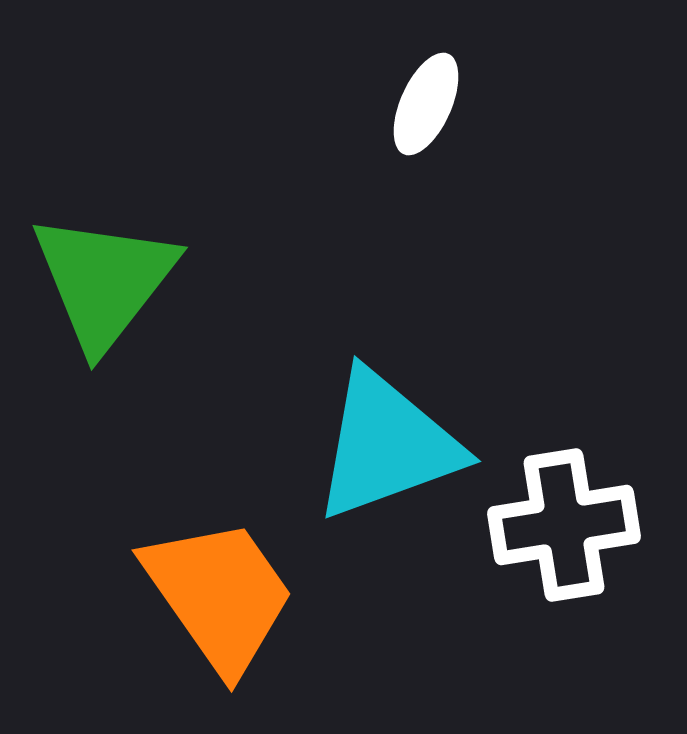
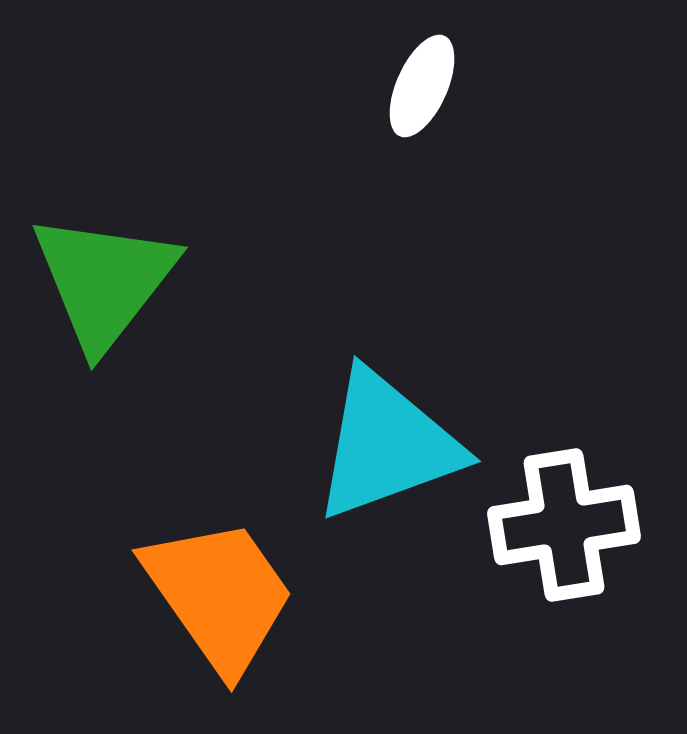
white ellipse: moved 4 px left, 18 px up
